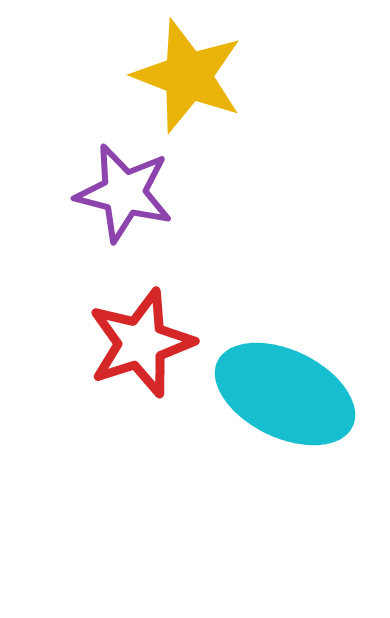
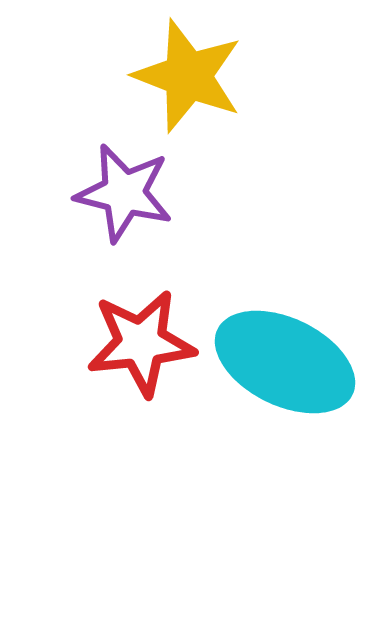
red star: rotated 12 degrees clockwise
cyan ellipse: moved 32 px up
